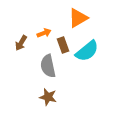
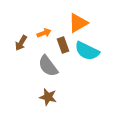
orange triangle: moved 5 px down
cyan semicircle: rotated 65 degrees clockwise
gray semicircle: rotated 25 degrees counterclockwise
